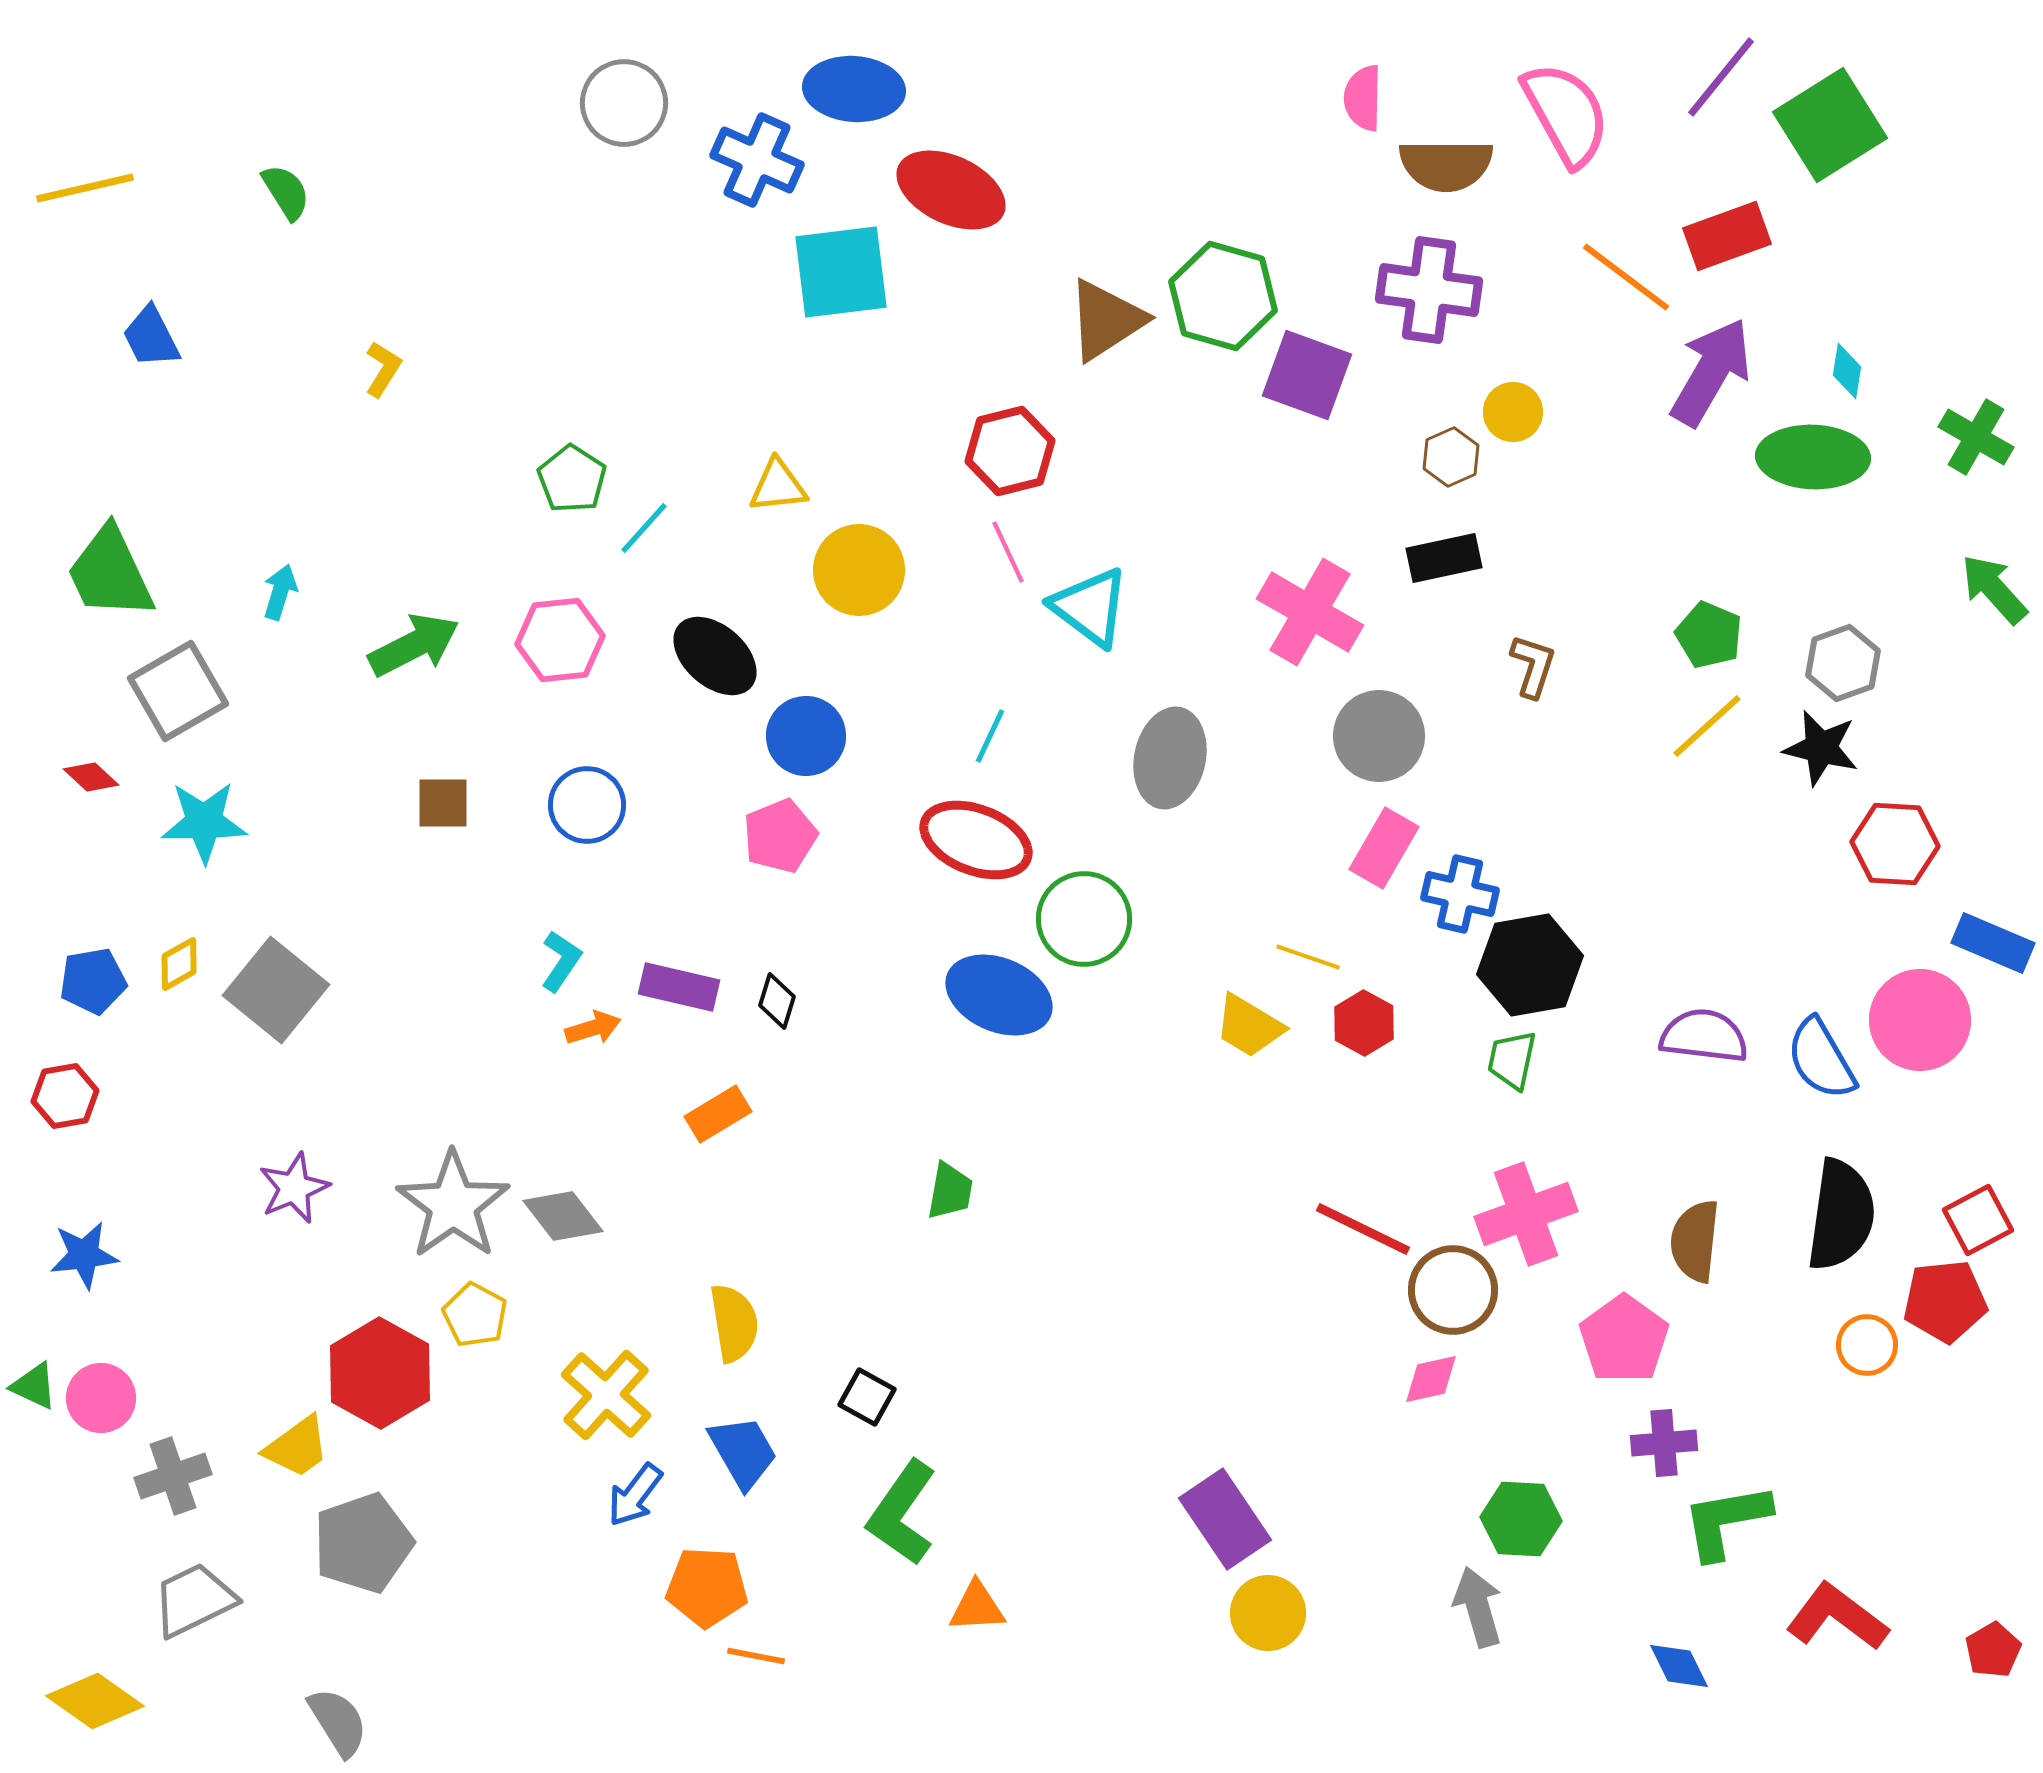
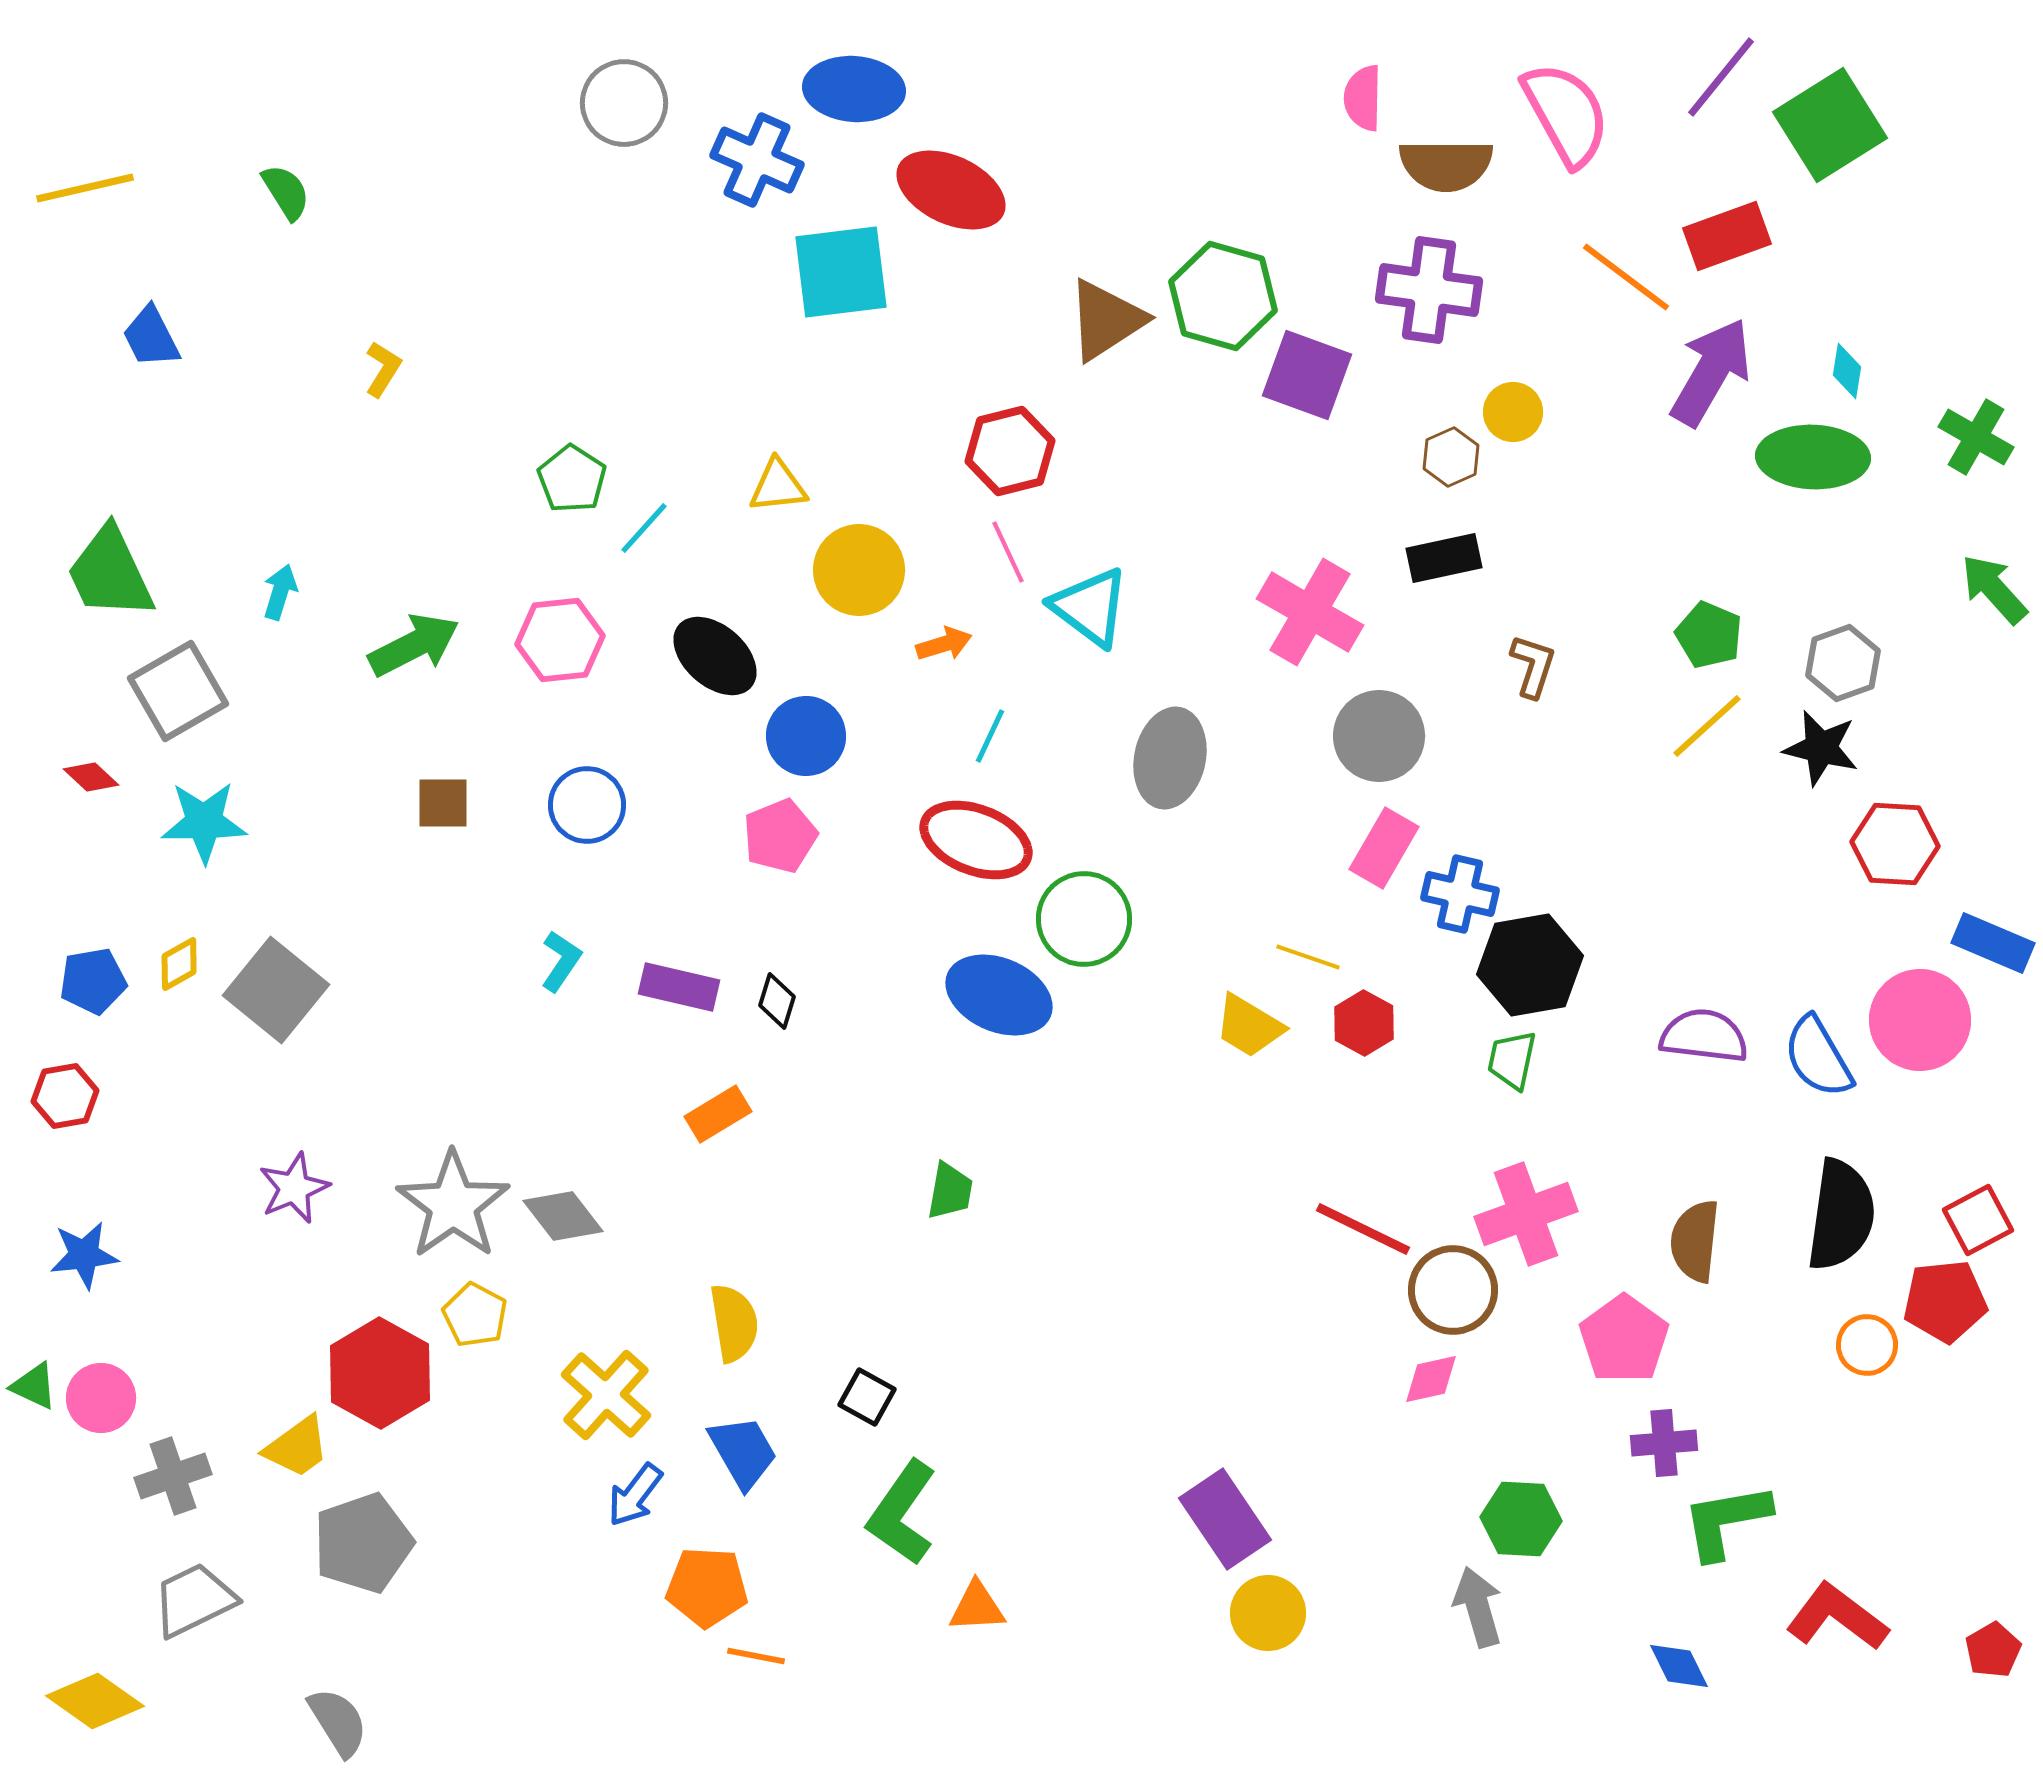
orange arrow at (593, 1028): moved 351 px right, 384 px up
blue semicircle at (1821, 1059): moved 3 px left, 2 px up
